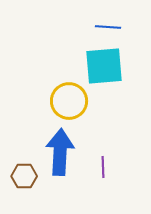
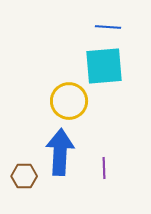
purple line: moved 1 px right, 1 px down
